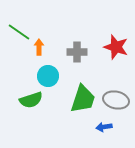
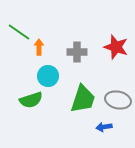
gray ellipse: moved 2 px right
